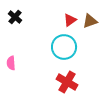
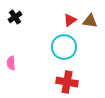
black cross: rotated 16 degrees clockwise
brown triangle: rotated 28 degrees clockwise
red cross: rotated 20 degrees counterclockwise
